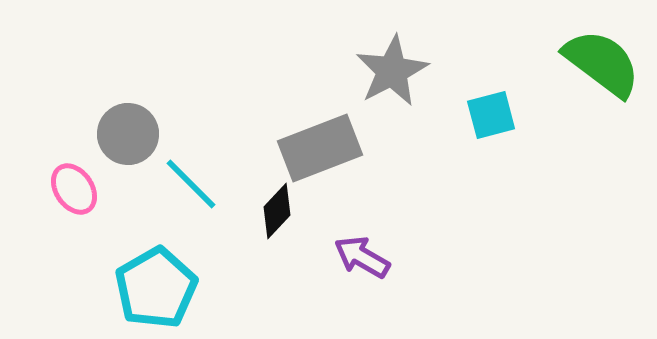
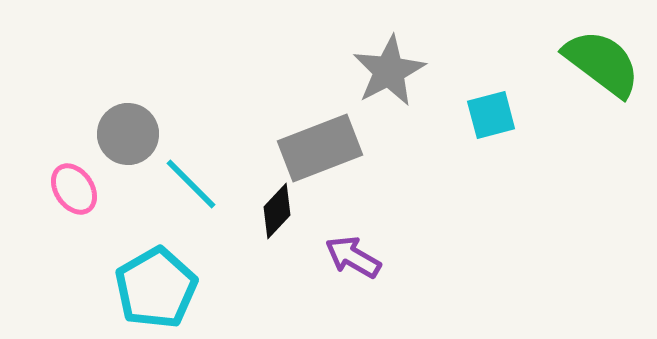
gray star: moved 3 px left
purple arrow: moved 9 px left
